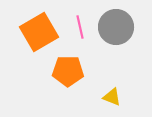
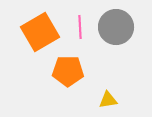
pink line: rotated 10 degrees clockwise
orange square: moved 1 px right
yellow triangle: moved 4 px left, 3 px down; rotated 30 degrees counterclockwise
